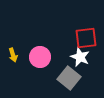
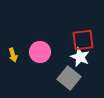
red square: moved 3 px left, 2 px down
pink circle: moved 5 px up
